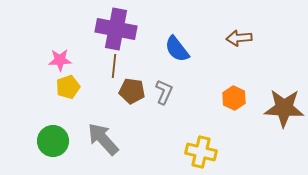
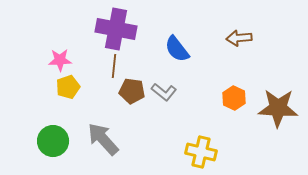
gray L-shape: rotated 105 degrees clockwise
brown star: moved 6 px left
